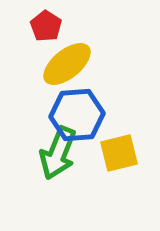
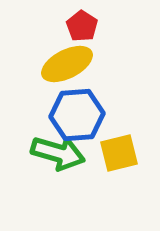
red pentagon: moved 36 px right
yellow ellipse: rotated 12 degrees clockwise
green arrow: rotated 96 degrees counterclockwise
